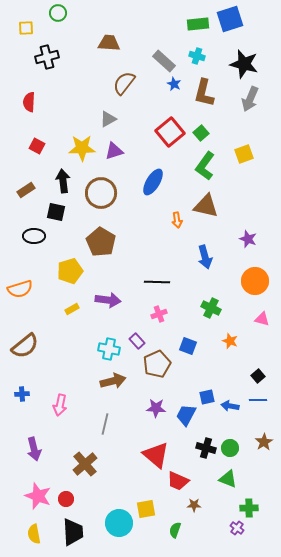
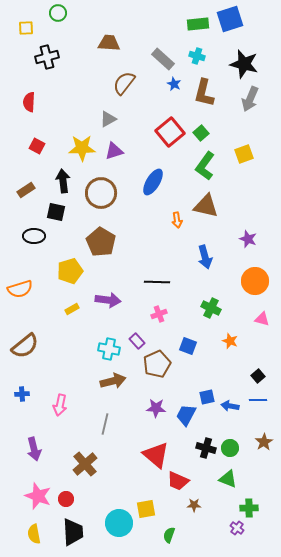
gray rectangle at (164, 61): moved 1 px left, 2 px up
green semicircle at (175, 530): moved 6 px left, 5 px down
